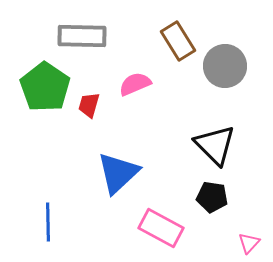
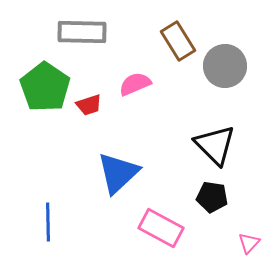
gray rectangle: moved 4 px up
red trapezoid: rotated 124 degrees counterclockwise
